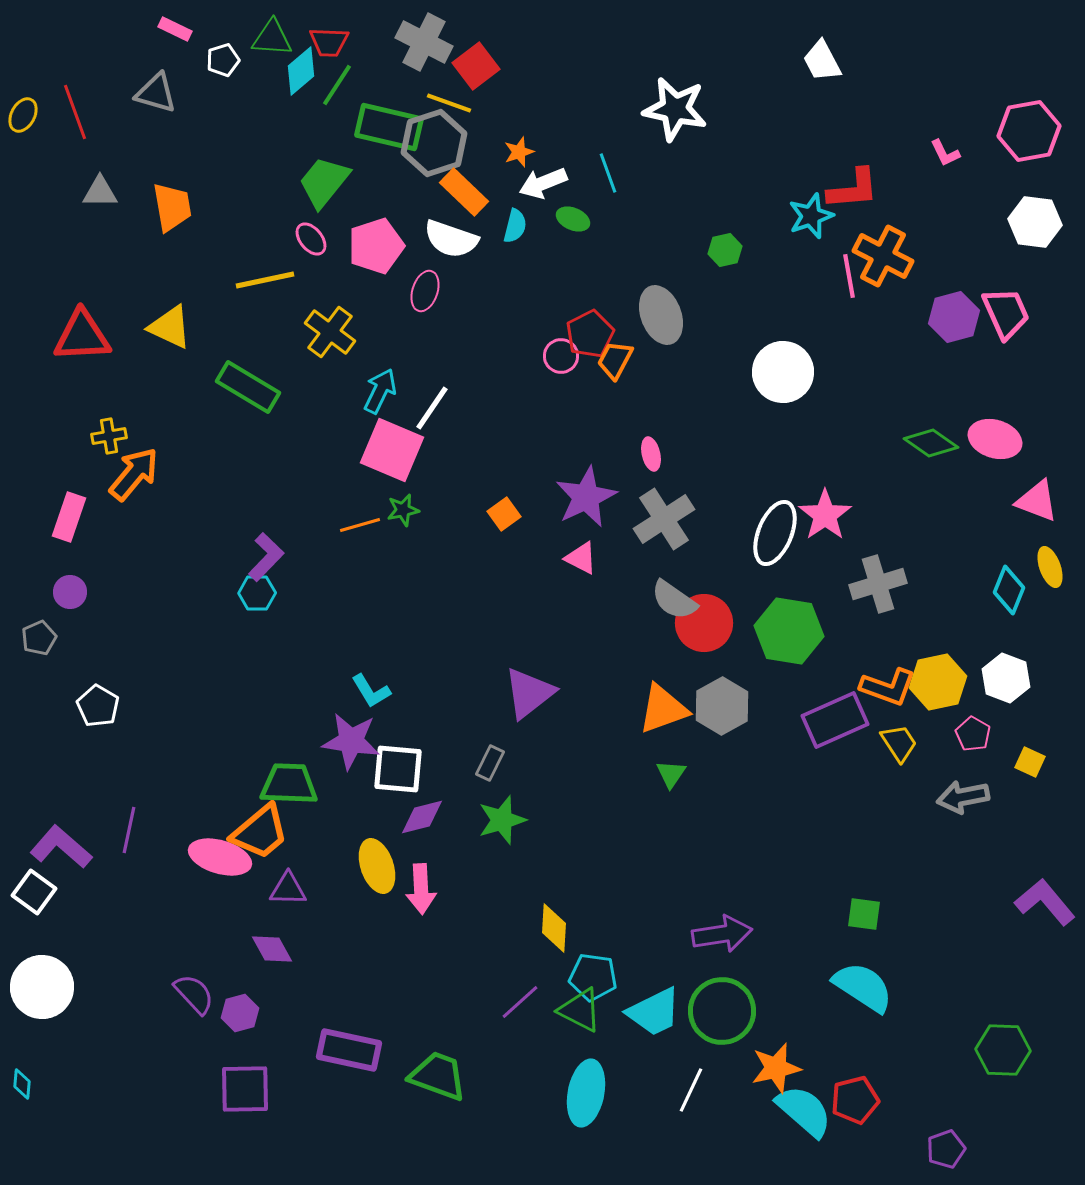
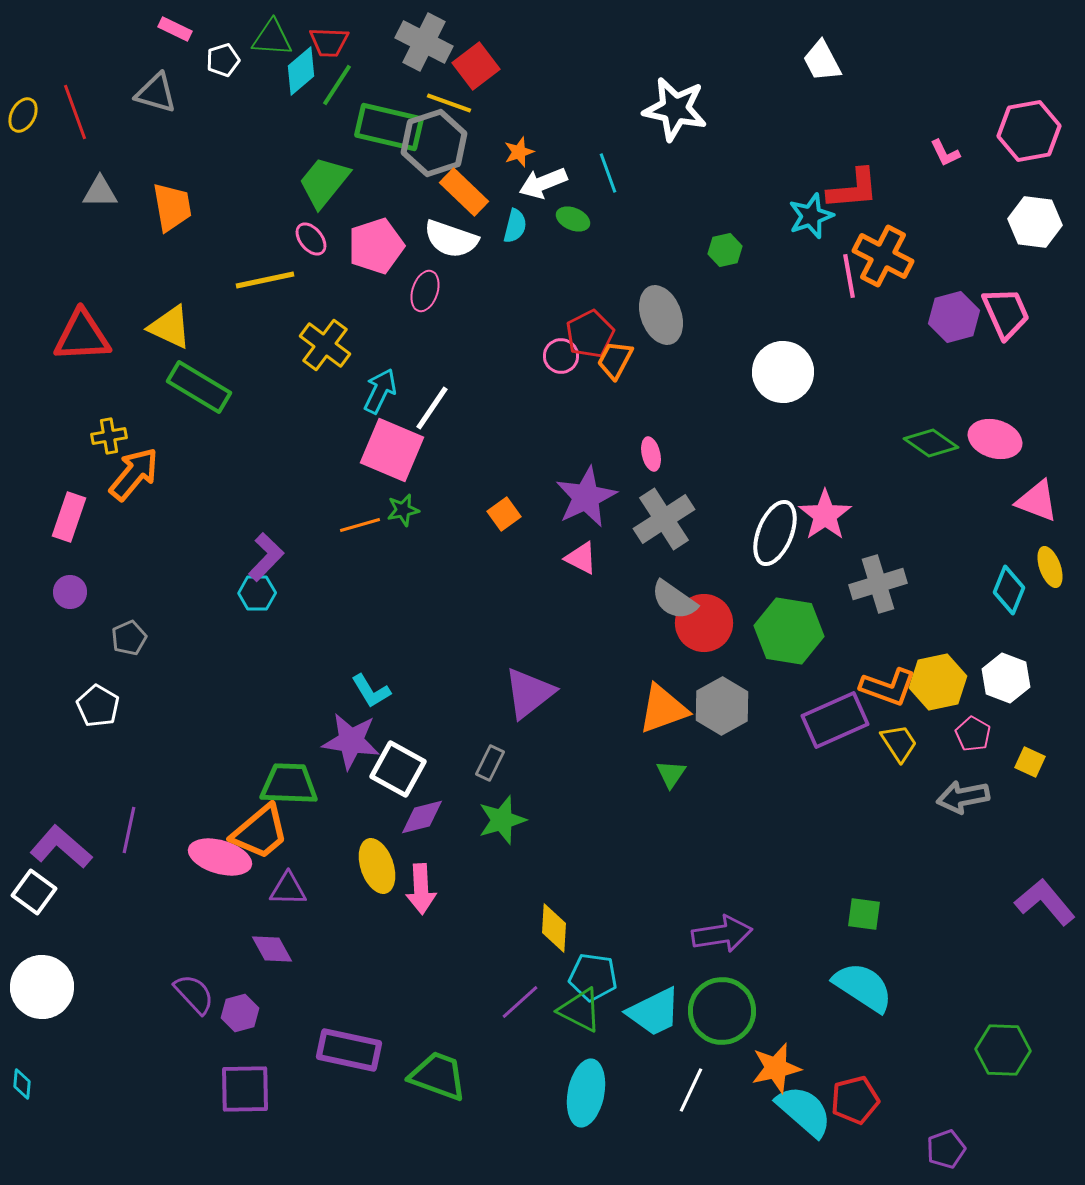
yellow cross at (330, 332): moved 5 px left, 13 px down
green rectangle at (248, 387): moved 49 px left
gray pentagon at (39, 638): moved 90 px right
white square at (398, 769): rotated 24 degrees clockwise
